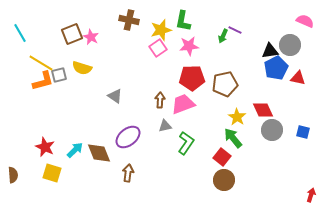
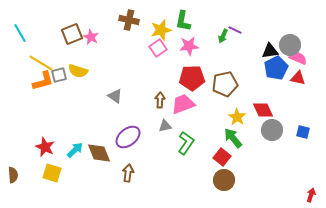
pink semicircle at (305, 21): moved 7 px left, 37 px down
yellow semicircle at (82, 68): moved 4 px left, 3 px down
